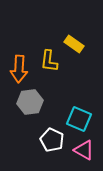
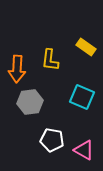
yellow rectangle: moved 12 px right, 3 px down
yellow L-shape: moved 1 px right, 1 px up
orange arrow: moved 2 px left
cyan square: moved 3 px right, 22 px up
white pentagon: rotated 15 degrees counterclockwise
